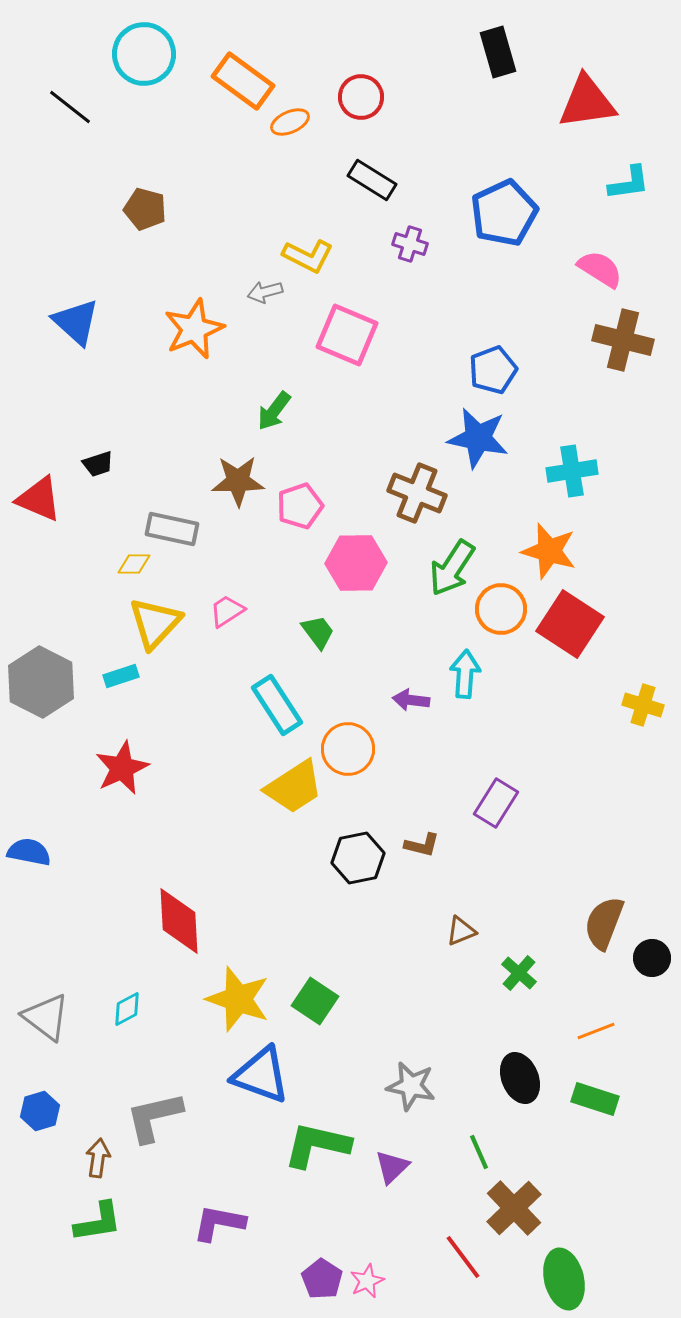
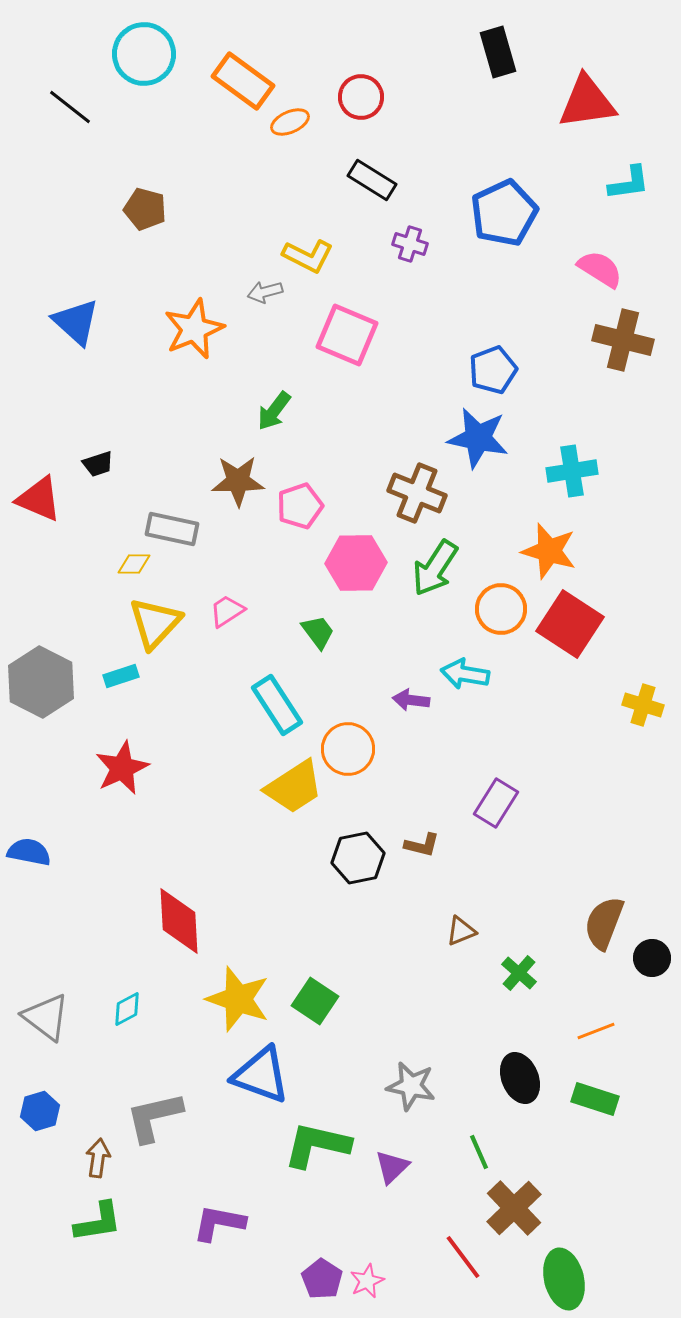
green arrow at (452, 568): moved 17 px left
cyan arrow at (465, 674): rotated 84 degrees counterclockwise
